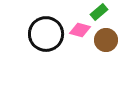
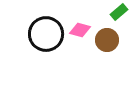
green rectangle: moved 20 px right
brown circle: moved 1 px right
